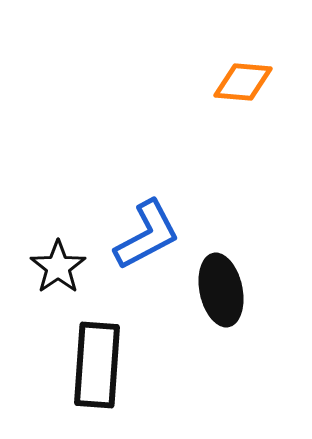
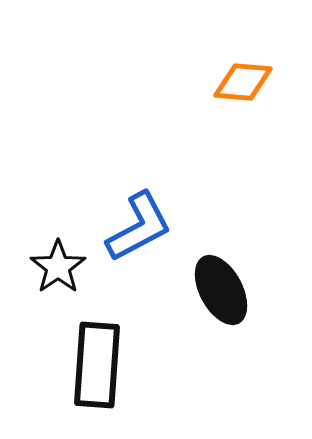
blue L-shape: moved 8 px left, 8 px up
black ellipse: rotated 16 degrees counterclockwise
